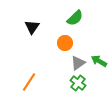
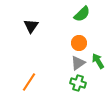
green semicircle: moved 7 px right, 4 px up
black triangle: moved 1 px left, 1 px up
orange circle: moved 14 px right
green arrow: moved 1 px left; rotated 28 degrees clockwise
green cross: rotated 21 degrees counterclockwise
